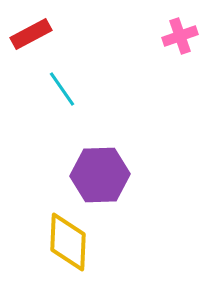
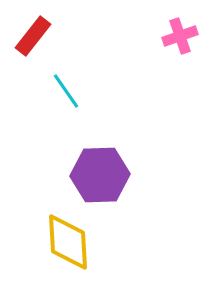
red rectangle: moved 2 px right, 2 px down; rotated 24 degrees counterclockwise
cyan line: moved 4 px right, 2 px down
yellow diamond: rotated 6 degrees counterclockwise
